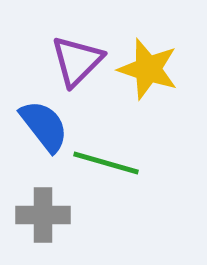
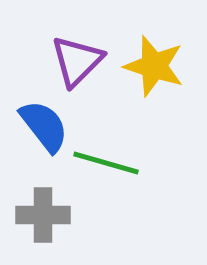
yellow star: moved 6 px right, 3 px up
